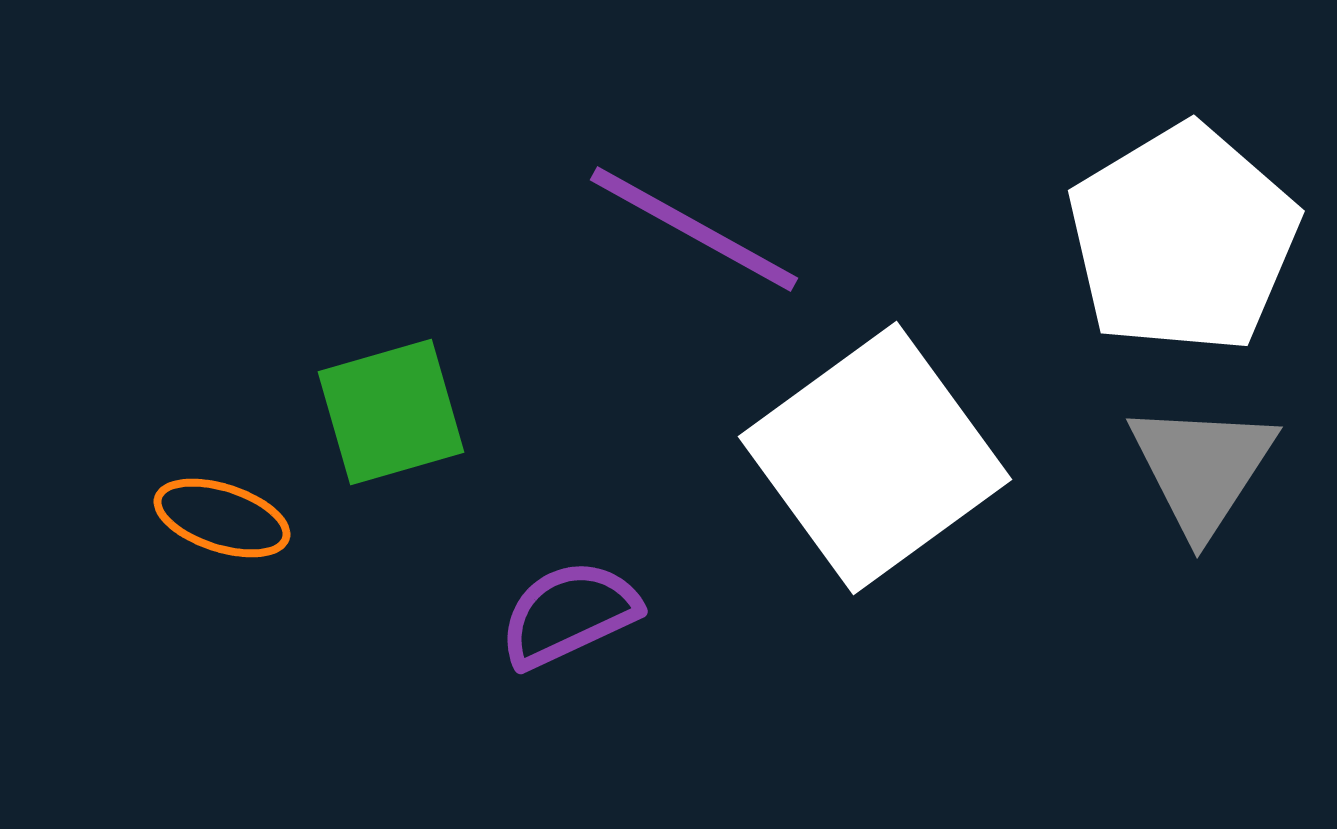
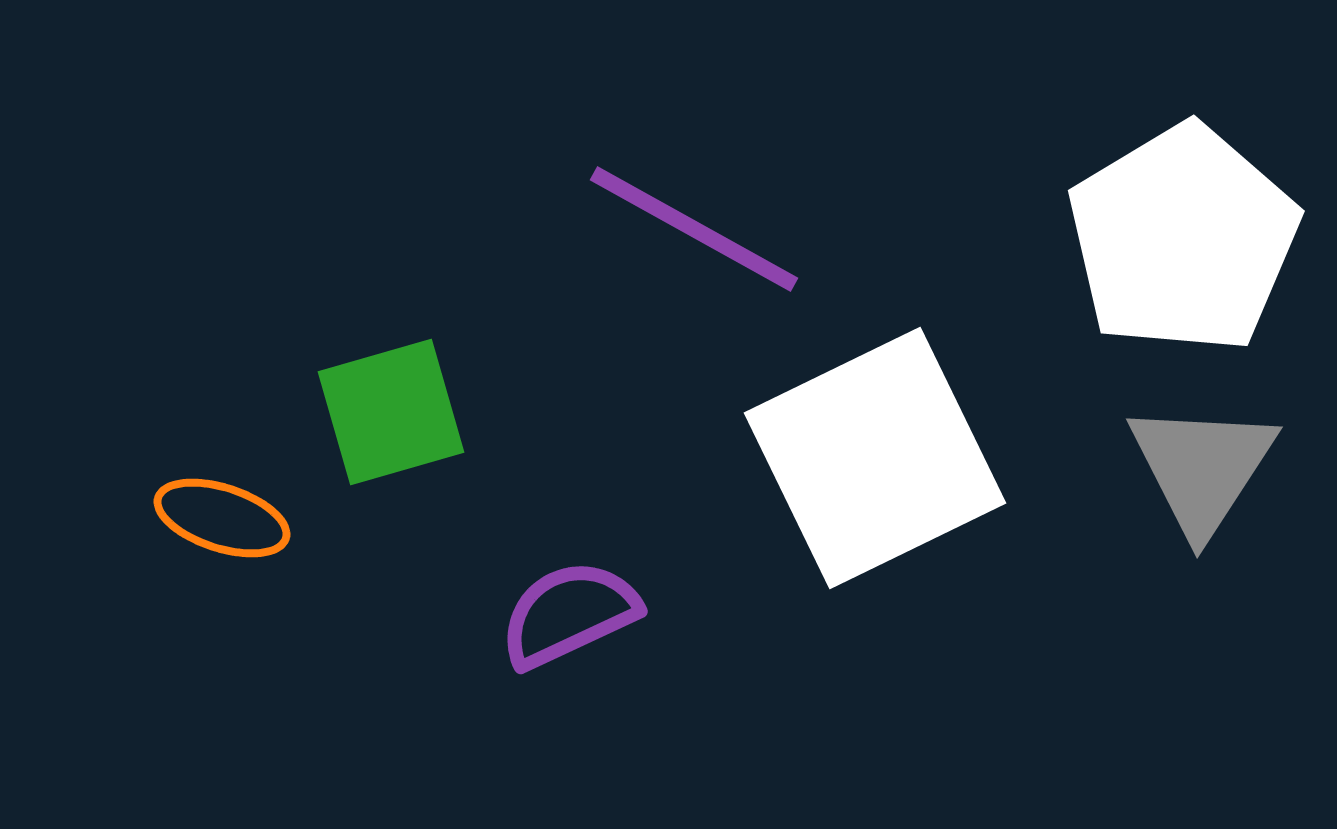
white square: rotated 10 degrees clockwise
